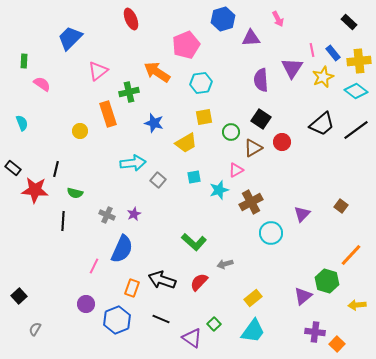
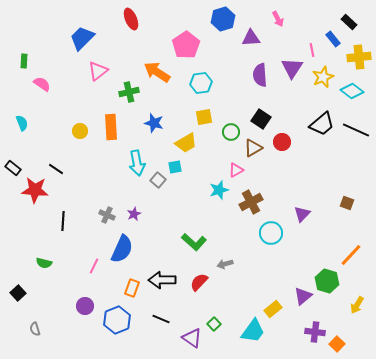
blue trapezoid at (70, 38): moved 12 px right
pink pentagon at (186, 45): rotated 12 degrees counterclockwise
blue rectangle at (333, 53): moved 14 px up
yellow cross at (359, 61): moved 4 px up
purple semicircle at (261, 80): moved 1 px left, 5 px up
cyan diamond at (356, 91): moved 4 px left
orange rectangle at (108, 114): moved 3 px right, 13 px down; rotated 15 degrees clockwise
black line at (356, 130): rotated 60 degrees clockwise
cyan arrow at (133, 163): moved 4 px right; rotated 85 degrees clockwise
black line at (56, 169): rotated 70 degrees counterclockwise
cyan square at (194, 177): moved 19 px left, 10 px up
green semicircle at (75, 193): moved 31 px left, 70 px down
brown square at (341, 206): moved 6 px right, 3 px up; rotated 16 degrees counterclockwise
black arrow at (162, 280): rotated 20 degrees counterclockwise
black square at (19, 296): moved 1 px left, 3 px up
yellow rectangle at (253, 298): moved 20 px right, 11 px down
purple circle at (86, 304): moved 1 px left, 2 px down
yellow arrow at (357, 305): rotated 54 degrees counterclockwise
gray semicircle at (35, 329): rotated 48 degrees counterclockwise
